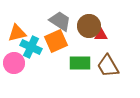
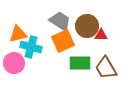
brown circle: moved 2 px left
orange triangle: moved 1 px right, 1 px down
orange square: moved 7 px right
cyan cross: rotated 10 degrees counterclockwise
brown trapezoid: moved 2 px left, 2 px down
